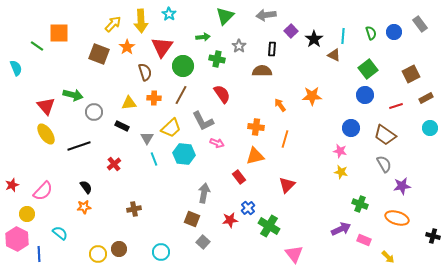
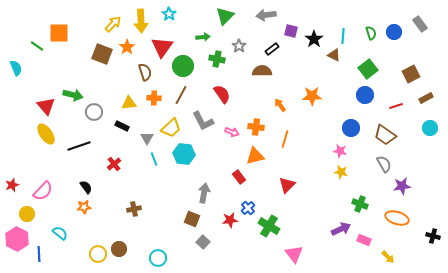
purple square at (291, 31): rotated 32 degrees counterclockwise
black rectangle at (272, 49): rotated 48 degrees clockwise
brown square at (99, 54): moved 3 px right
pink arrow at (217, 143): moved 15 px right, 11 px up
cyan circle at (161, 252): moved 3 px left, 6 px down
